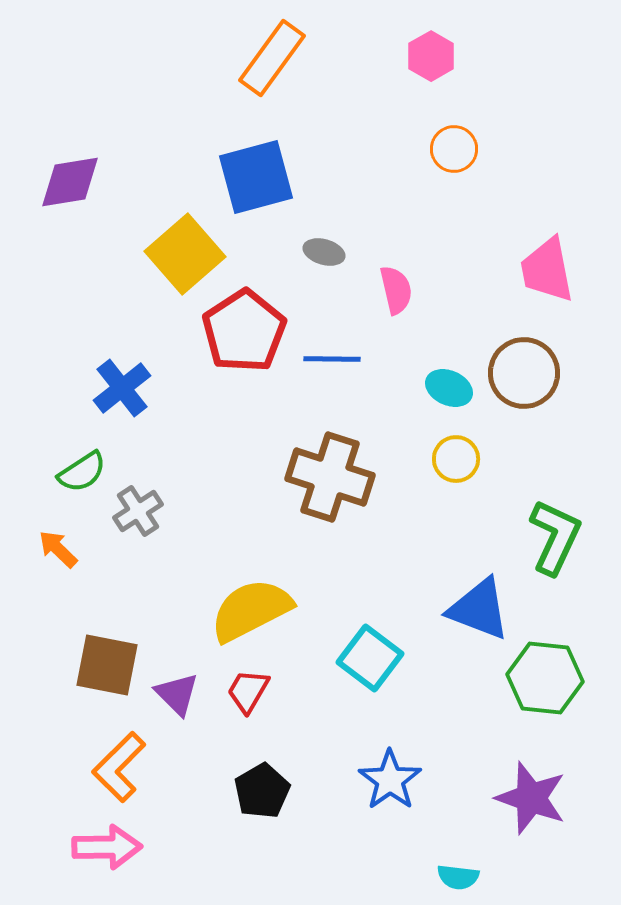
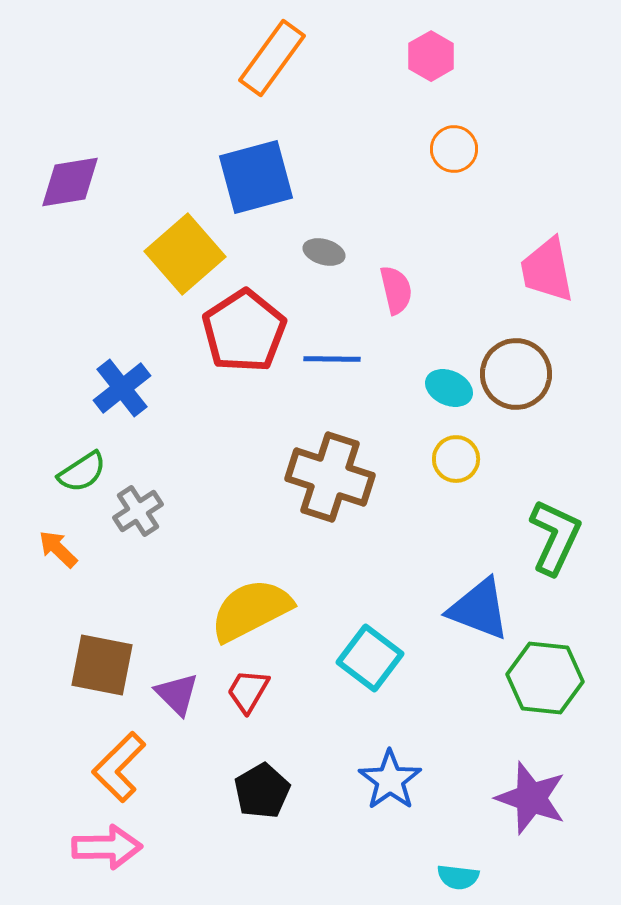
brown circle: moved 8 px left, 1 px down
brown square: moved 5 px left
